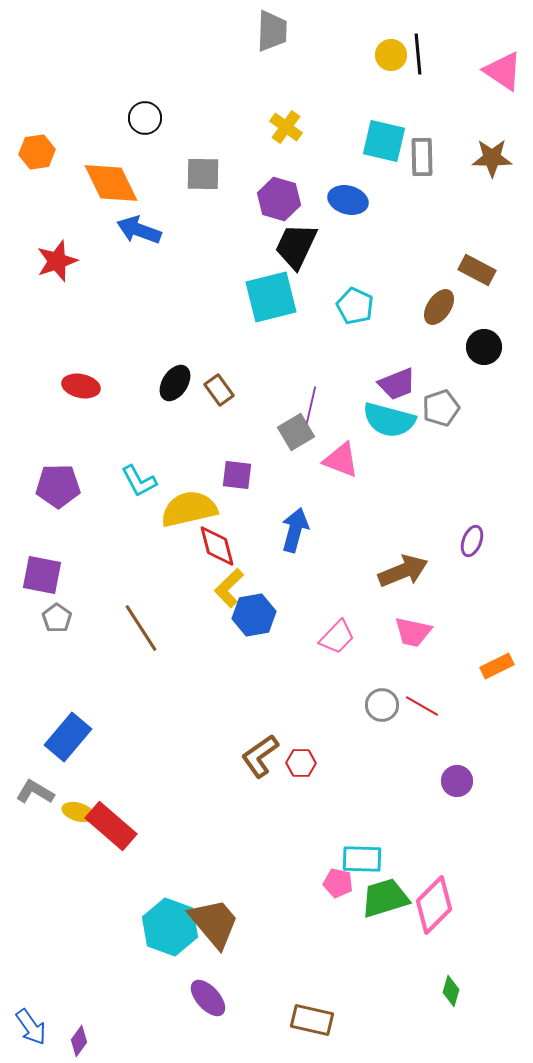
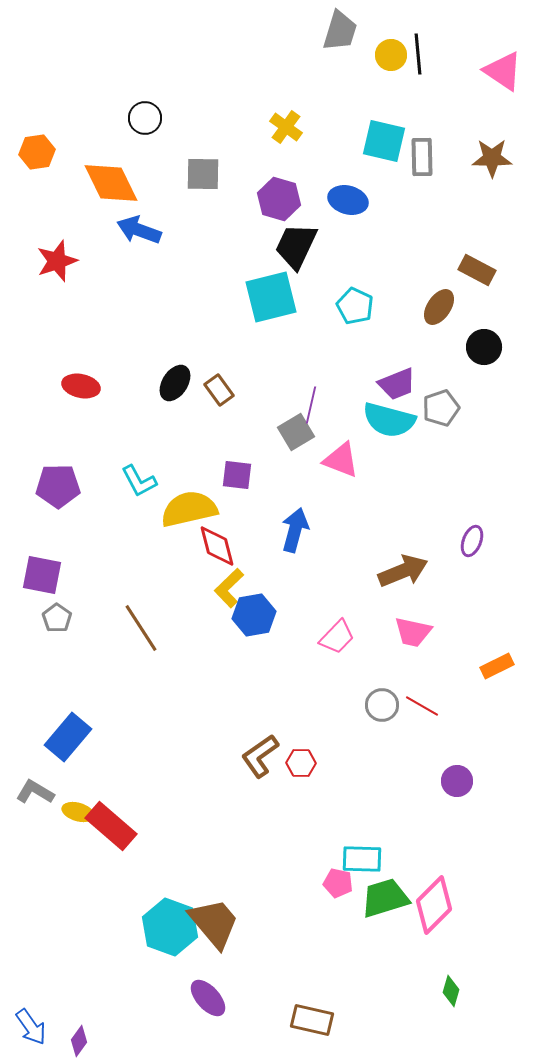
gray trapezoid at (272, 31): moved 68 px right; rotated 15 degrees clockwise
